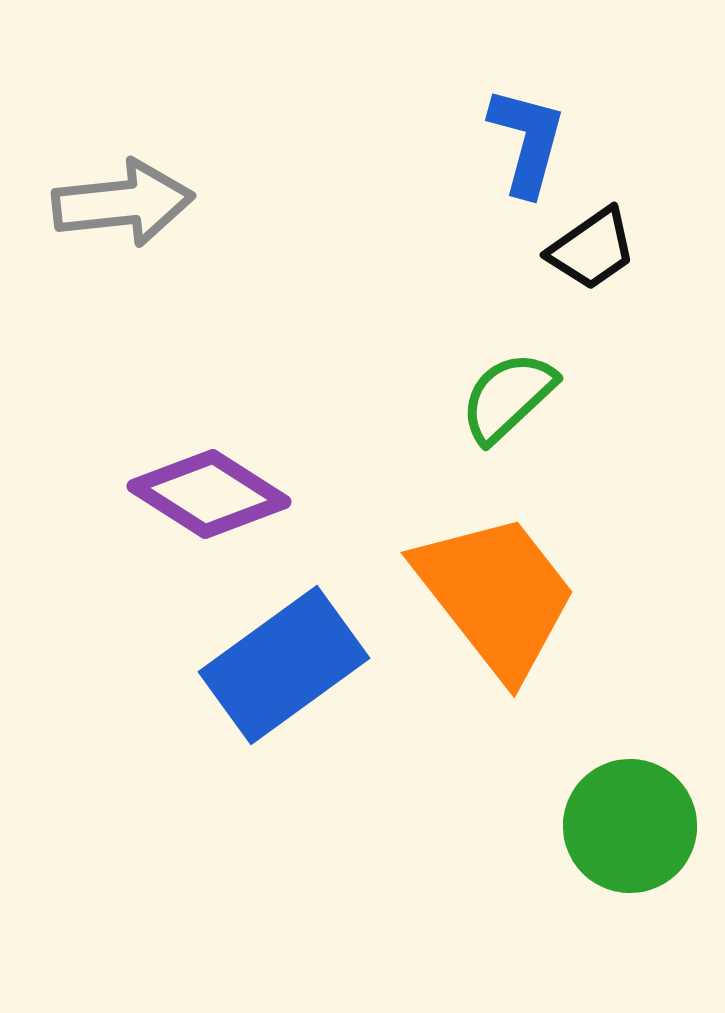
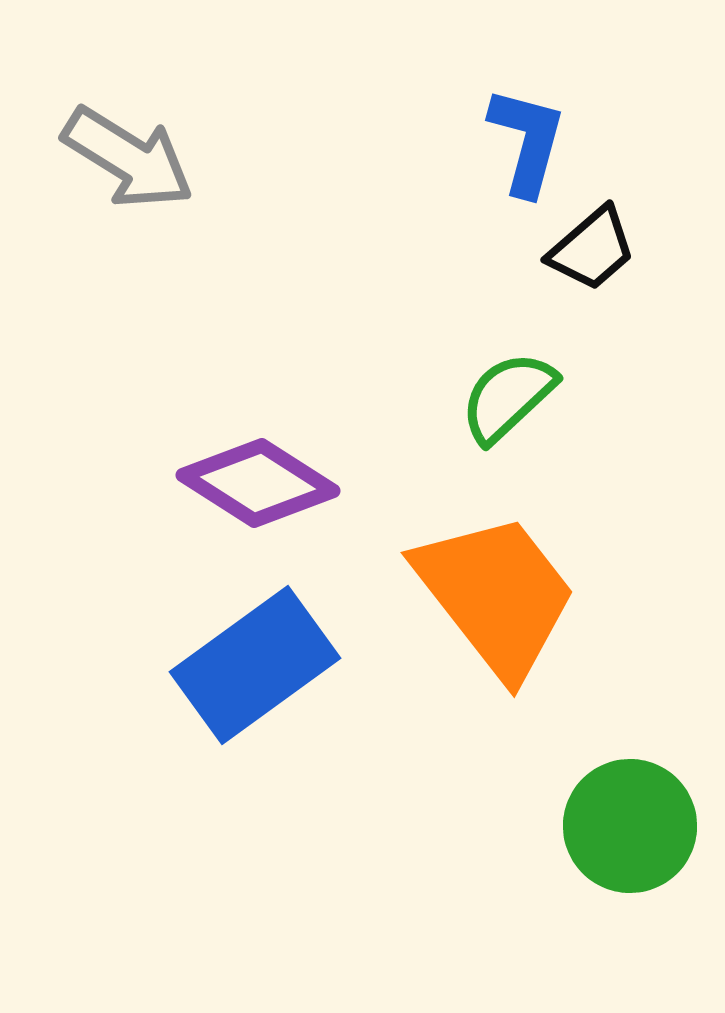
gray arrow: moved 5 px right, 45 px up; rotated 38 degrees clockwise
black trapezoid: rotated 6 degrees counterclockwise
purple diamond: moved 49 px right, 11 px up
blue rectangle: moved 29 px left
